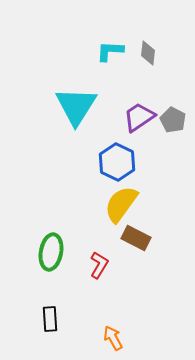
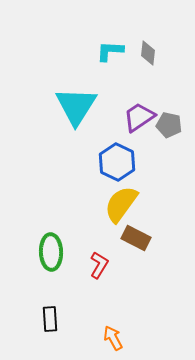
gray pentagon: moved 4 px left, 5 px down; rotated 15 degrees counterclockwise
green ellipse: rotated 12 degrees counterclockwise
